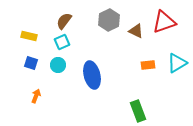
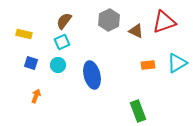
yellow rectangle: moved 5 px left, 2 px up
